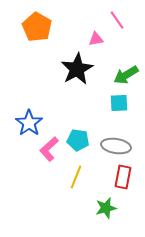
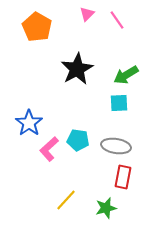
pink triangle: moved 9 px left, 25 px up; rotated 35 degrees counterclockwise
yellow line: moved 10 px left, 23 px down; rotated 20 degrees clockwise
